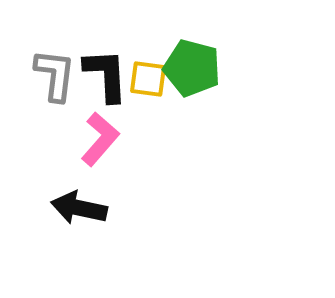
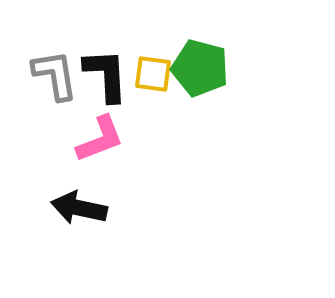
green pentagon: moved 8 px right
gray L-shape: rotated 16 degrees counterclockwise
yellow square: moved 5 px right, 5 px up
pink L-shape: rotated 28 degrees clockwise
